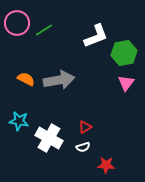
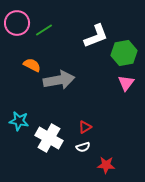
orange semicircle: moved 6 px right, 14 px up
